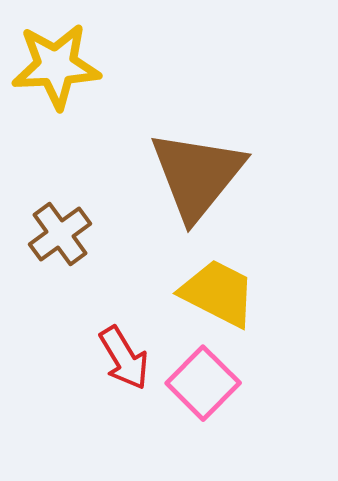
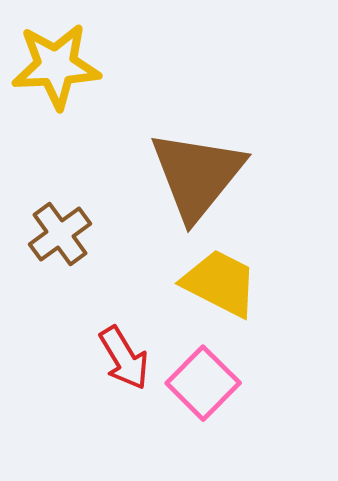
yellow trapezoid: moved 2 px right, 10 px up
